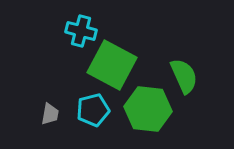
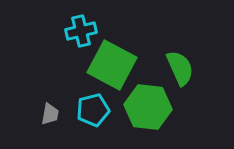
cyan cross: rotated 28 degrees counterclockwise
green semicircle: moved 4 px left, 8 px up
green hexagon: moved 2 px up
